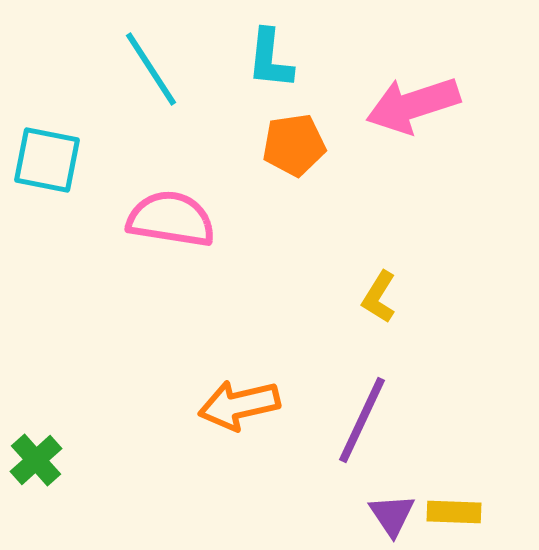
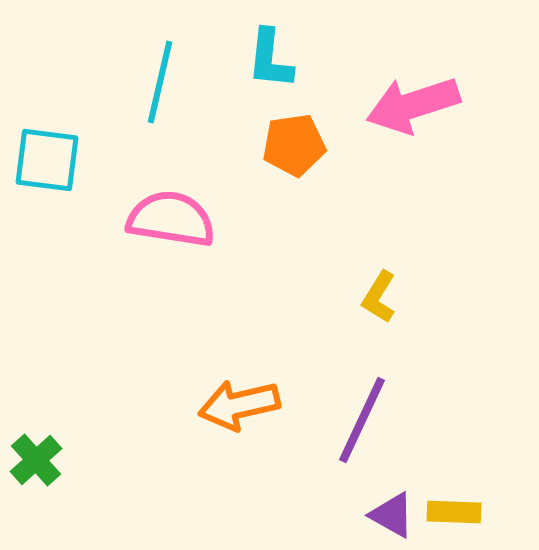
cyan line: moved 9 px right, 13 px down; rotated 46 degrees clockwise
cyan square: rotated 4 degrees counterclockwise
purple triangle: rotated 27 degrees counterclockwise
